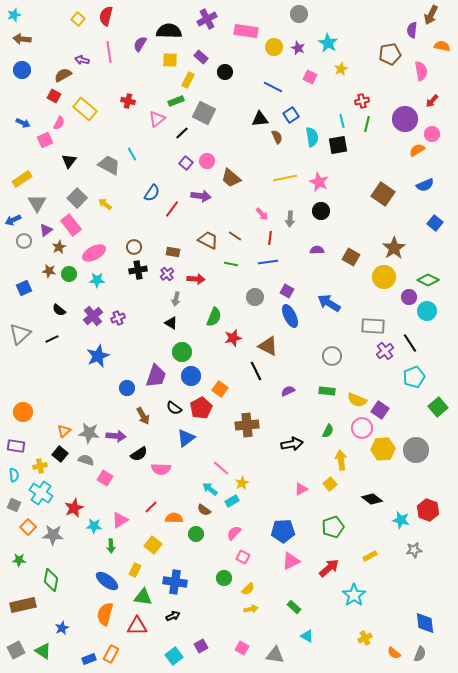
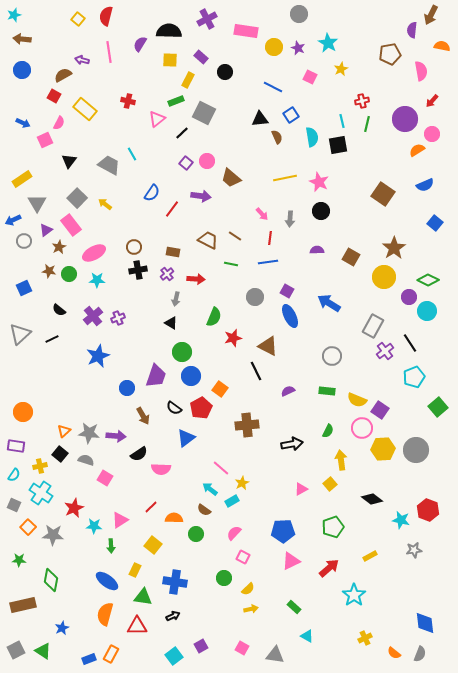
gray rectangle at (373, 326): rotated 65 degrees counterclockwise
cyan semicircle at (14, 475): rotated 40 degrees clockwise
